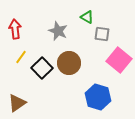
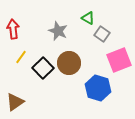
green triangle: moved 1 px right, 1 px down
red arrow: moved 2 px left
gray square: rotated 28 degrees clockwise
pink square: rotated 30 degrees clockwise
black square: moved 1 px right
blue hexagon: moved 9 px up
brown triangle: moved 2 px left, 1 px up
